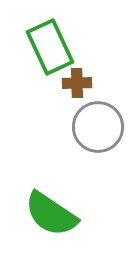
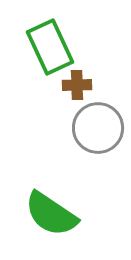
brown cross: moved 2 px down
gray circle: moved 1 px down
